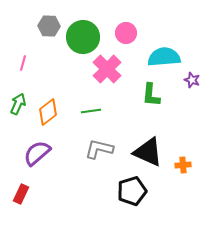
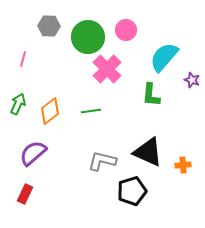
pink circle: moved 3 px up
green circle: moved 5 px right
cyan semicircle: rotated 44 degrees counterclockwise
pink line: moved 4 px up
orange diamond: moved 2 px right, 1 px up
gray L-shape: moved 3 px right, 12 px down
purple semicircle: moved 4 px left
red rectangle: moved 4 px right
